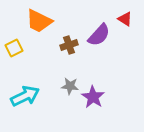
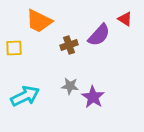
yellow square: rotated 24 degrees clockwise
